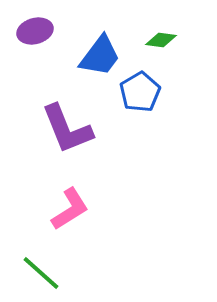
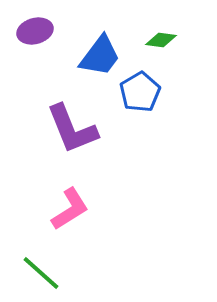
purple L-shape: moved 5 px right
